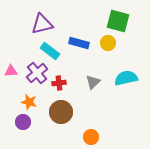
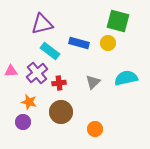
orange circle: moved 4 px right, 8 px up
